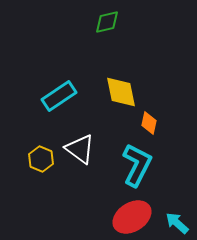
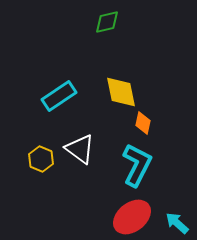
orange diamond: moved 6 px left
red ellipse: rotated 6 degrees counterclockwise
